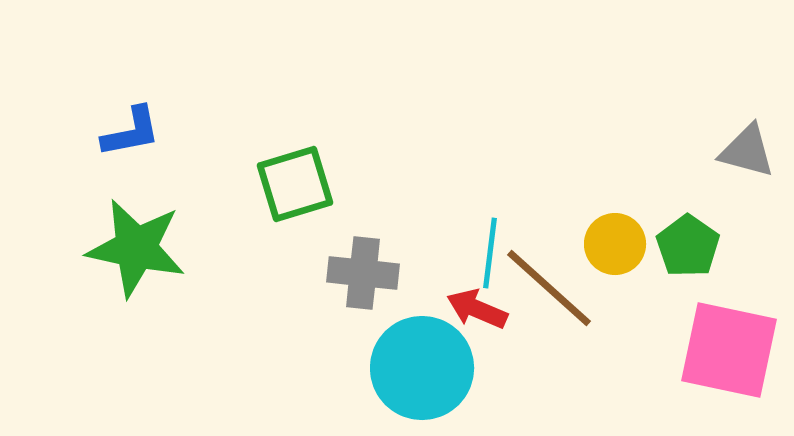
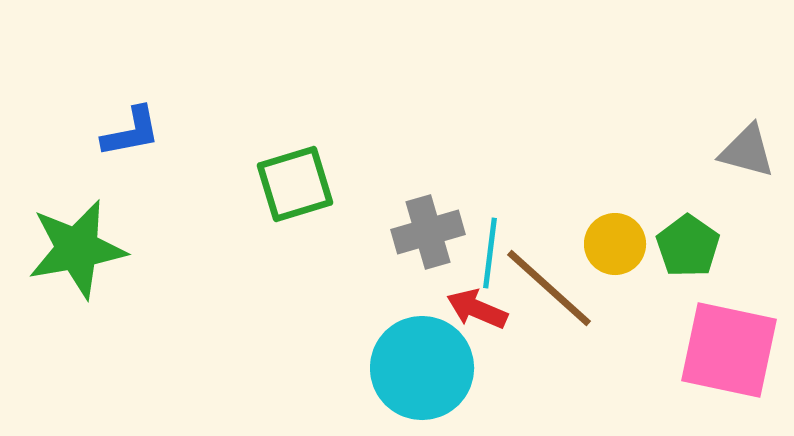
green star: moved 59 px left, 1 px down; rotated 22 degrees counterclockwise
gray cross: moved 65 px right, 41 px up; rotated 22 degrees counterclockwise
